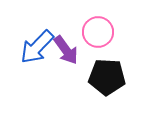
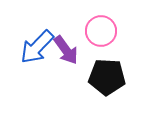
pink circle: moved 3 px right, 1 px up
